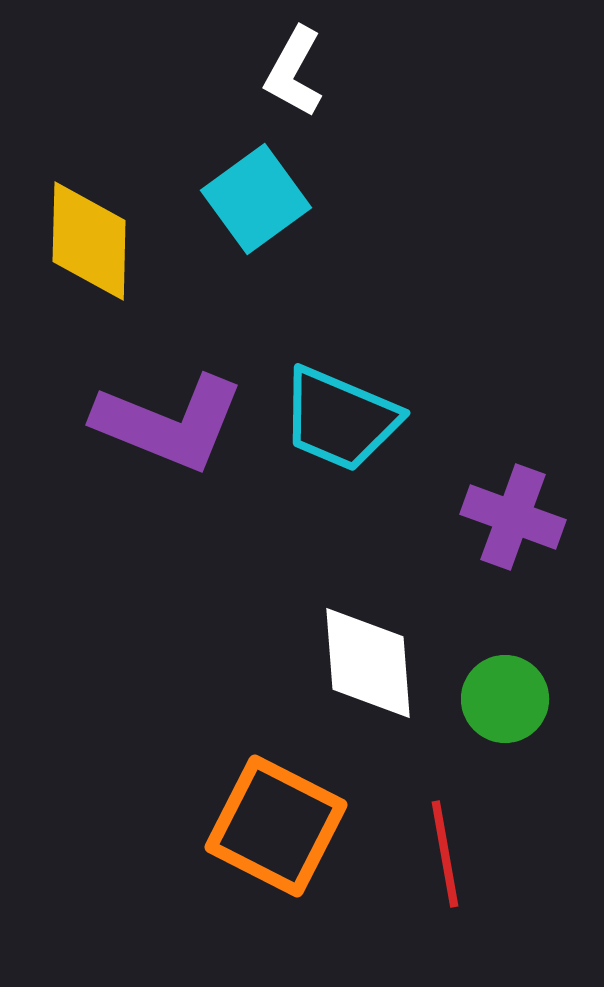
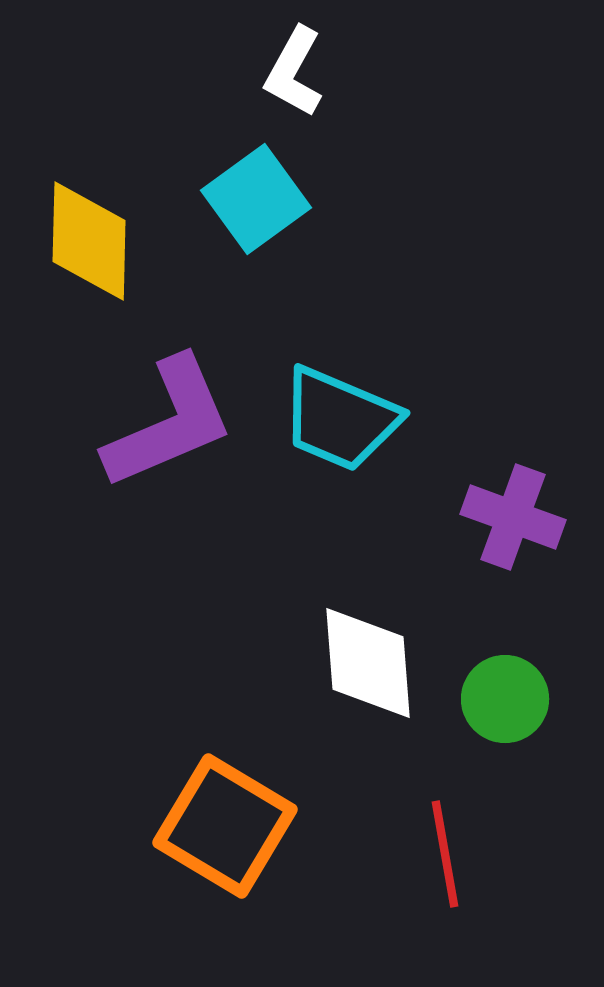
purple L-shape: rotated 45 degrees counterclockwise
orange square: moved 51 px left; rotated 4 degrees clockwise
